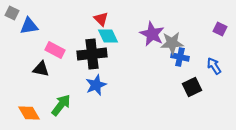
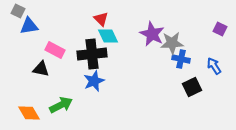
gray square: moved 6 px right, 2 px up
blue cross: moved 1 px right, 2 px down
blue star: moved 2 px left, 4 px up
green arrow: rotated 25 degrees clockwise
